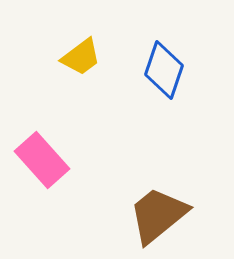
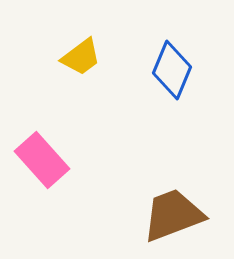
blue diamond: moved 8 px right; rotated 4 degrees clockwise
brown trapezoid: moved 15 px right; rotated 18 degrees clockwise
